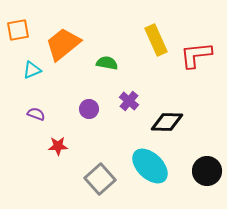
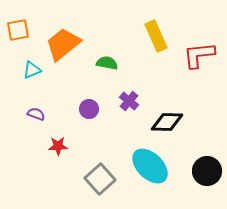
yellow rectangle: moved 4 px up
red L-shape: moved 3 px right
